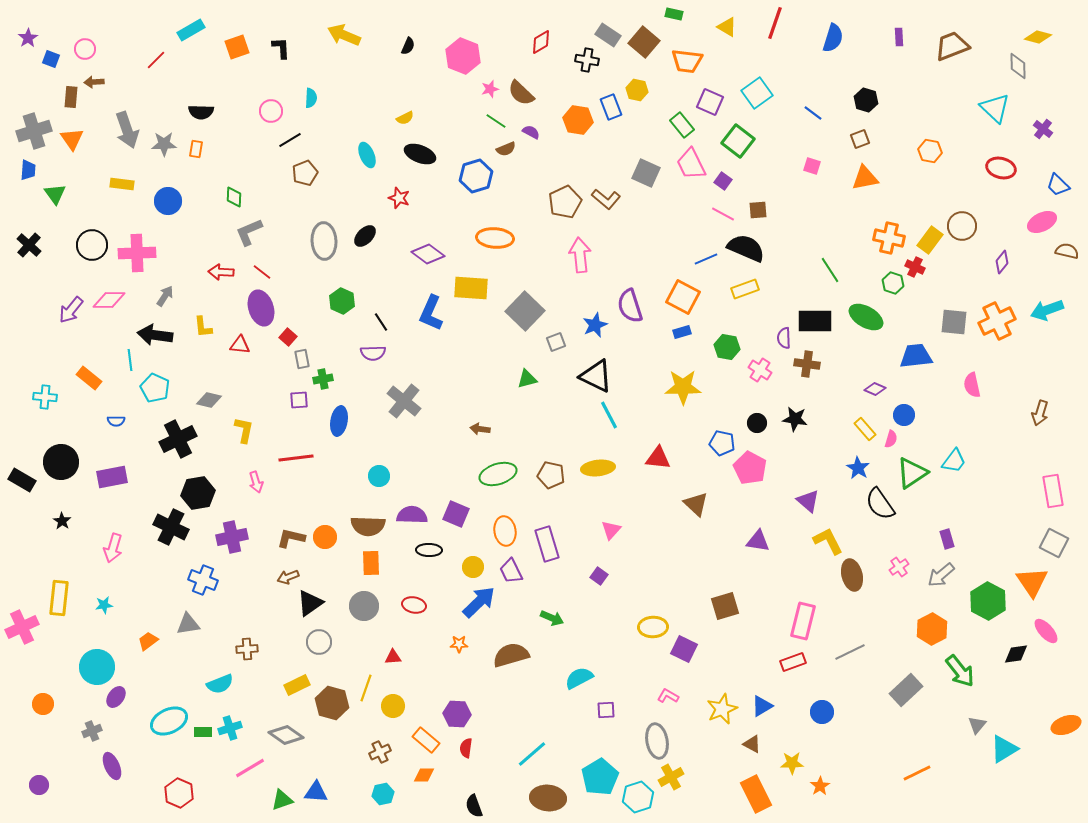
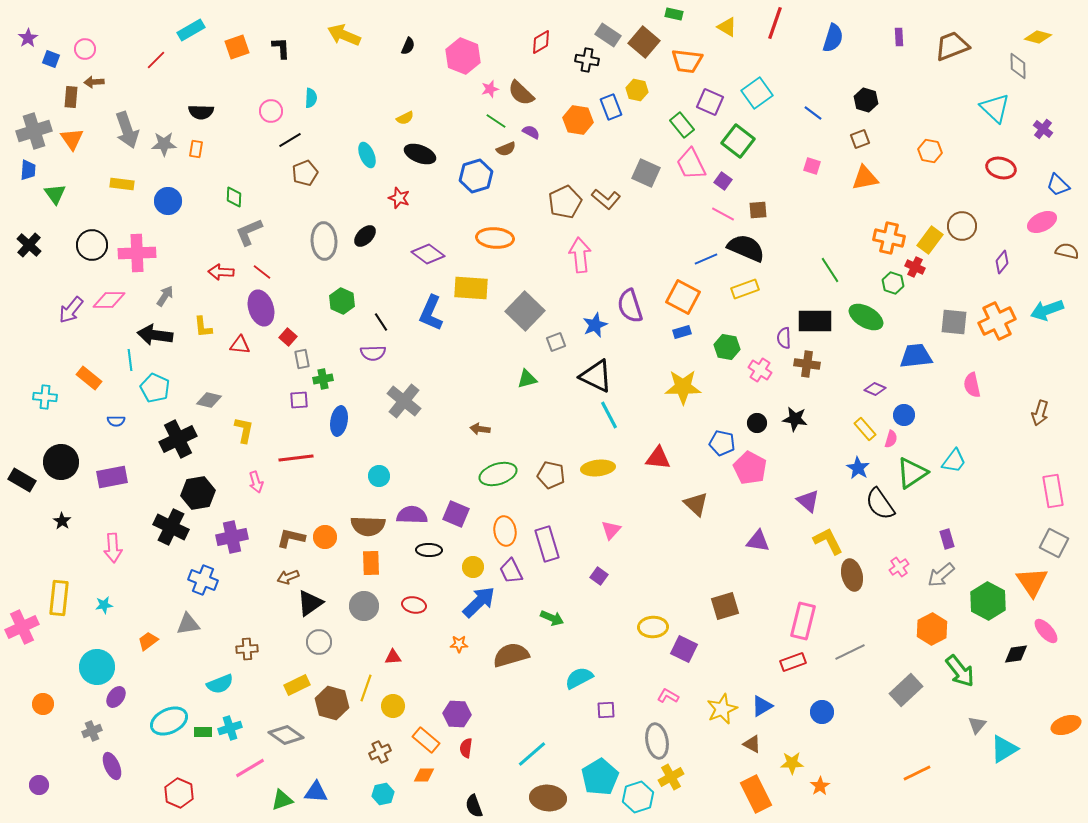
pink arrow at (113, 548): rotated 20 degrees counterclockwise
